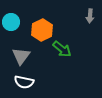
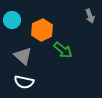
gray arrow: rotated 24 degrees counterclockwise
cyan circle: moved 1 px right, 2 px up
green arrow: moved 1 px right, 1 px down
gray triangle: moved 2 px right; rotated 24 degrees counterclockwise
